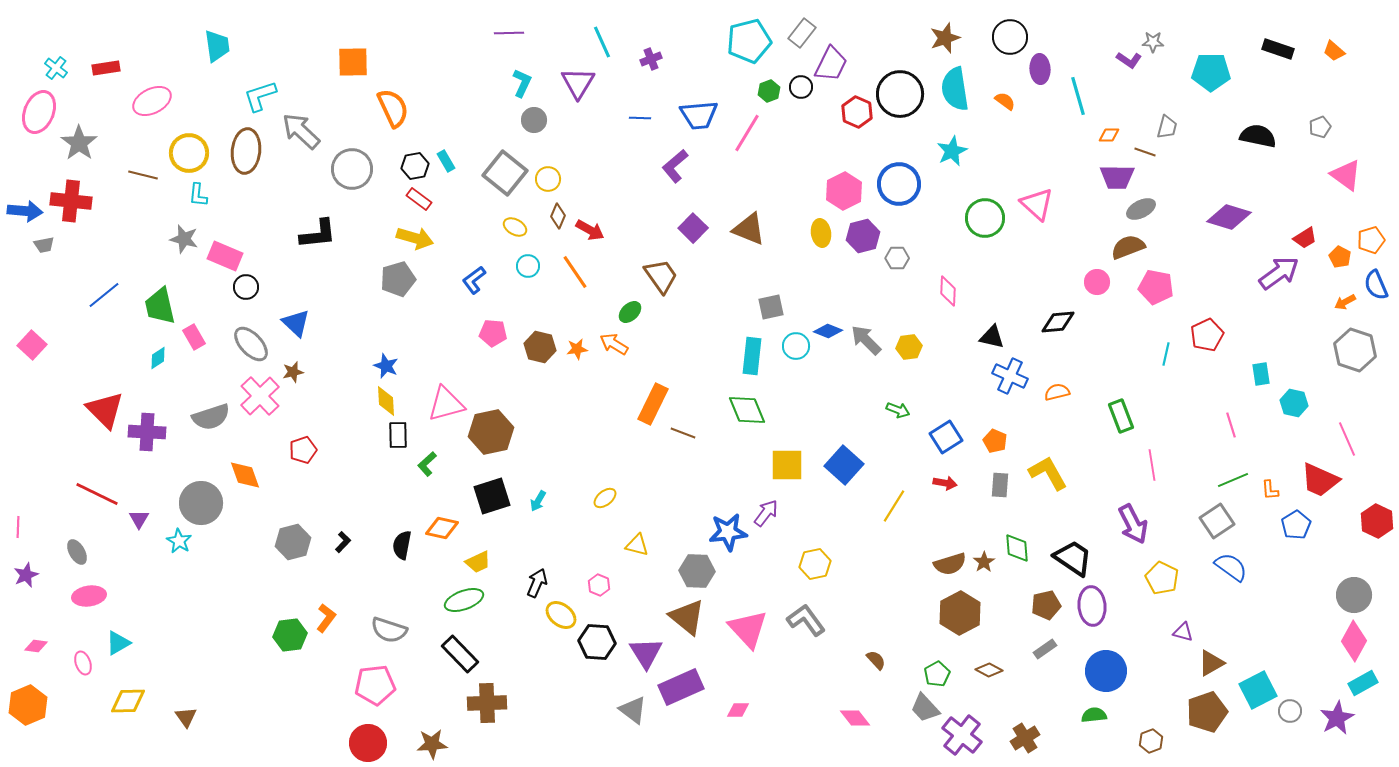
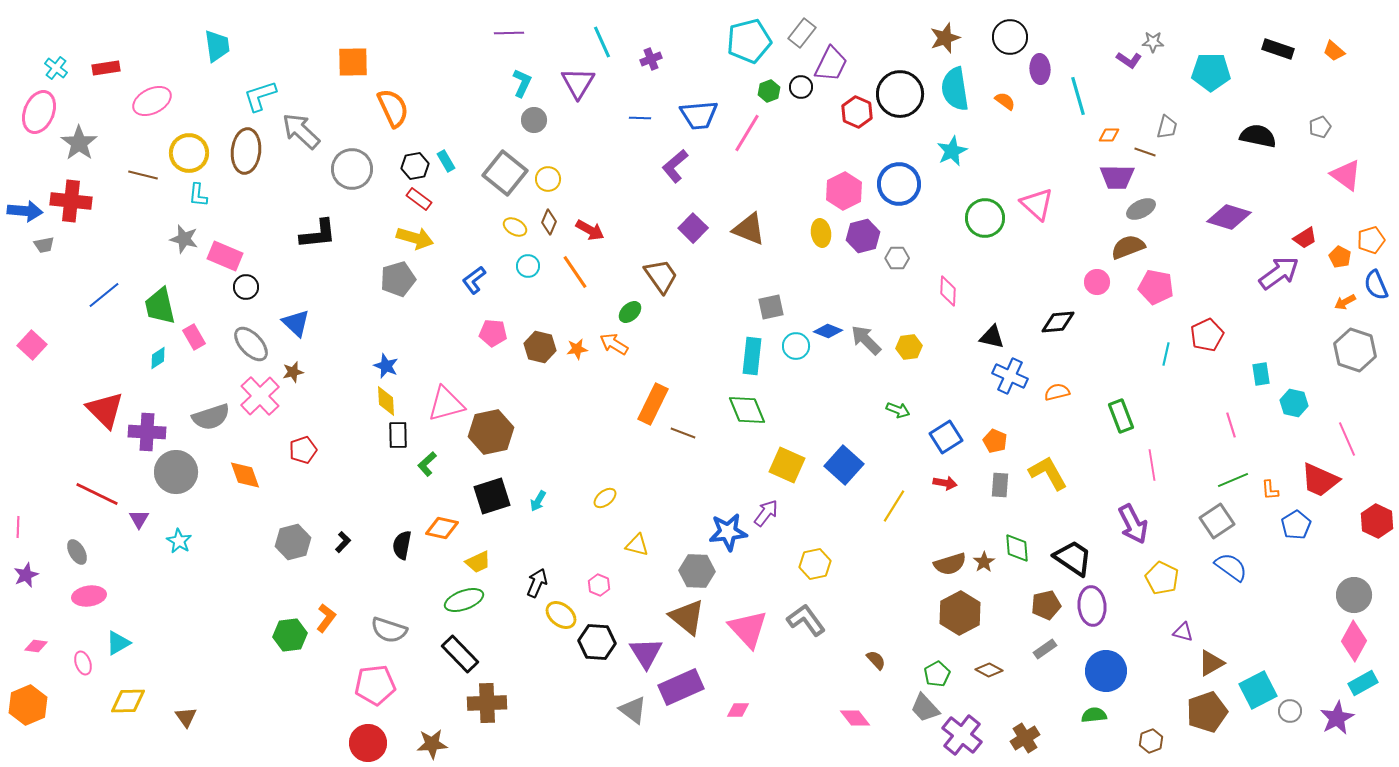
brown diamond at (558, 216): moved 9 px left, 6 px down
yellow square at (787, 465): rotated 24 degrees clockwise
gray circle at (201, 503): moved 25 px left, 31 px up
